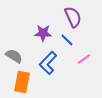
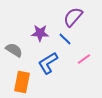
purple semicircle: rotated 115 degrees counterclockwise
purple star: moved 3 px left
blue line: moved 2 px left, 1 px up
gray semicircle: moved 6 px up
blue L-shape: rotated 15 degrees clockwise
